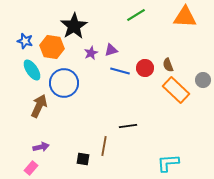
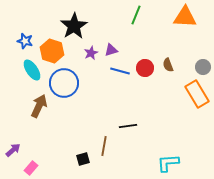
green line: rotated 36 degrees counterclockwise
orange hexagon: moved 4 px down; rotated 10 degrees clockwise
gray circle: moved 13 px up
orange rectangle: moved 21 px right, 4 px down; rotated 16 degrees clockwise
purple arrow: moved 28 px left, 3 px down; rotated 28 degrees counterclockwise
black square: rotated 24 degrees counterclockwise
